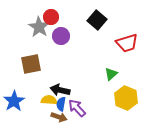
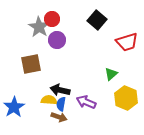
red circle: moved 1 px right, 2 px down
purple circle: moved 4 px left, 4 px down
red trapezoid: moved 1 px up
blue star: moved 6 px down
purple arrow: moved 9 px right, 6 px up; rotated 24 degrees counterclockwise
